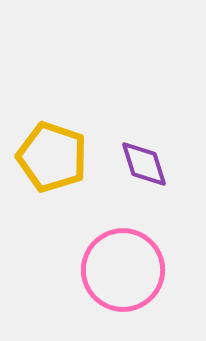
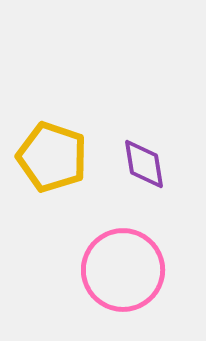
purple diamond: rotated 8 degrees clockwise
